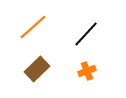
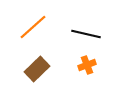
black line: rotated 60 degrees clockwise
orange cross: moved 6 px up
